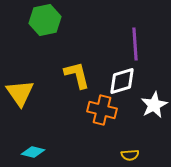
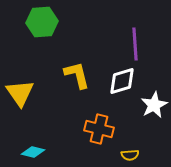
green hexagon: moved 3 px left, 2 px down; rotated 8 degrees clockwise
orange cross: moved 3 px left, 19 px down
